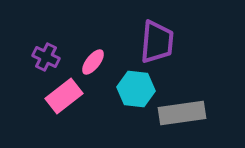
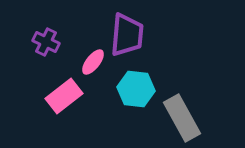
purple trapezoid: moved 30 px left, 7 px up
purple cross: moved 15 px up
gray rectangle: moved 5 px down; rotated 69 degrees clockwise
